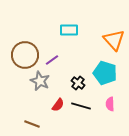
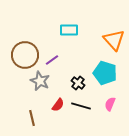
pink semicircle: rotated 24 degrees clockwise
brown line: moved 6 px up; rotated 56 degrees clockwise
